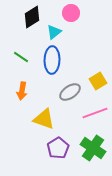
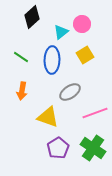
pink circle: moved 11 px right, 11 px down
black diamond: rotated 10 degrees counterclockwise
cyan triangle: moved 7 px right
yellow square: moved 13 px left, 26 px up
yellow triangle: moved 4 px right, 2 px up
